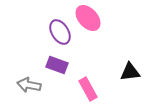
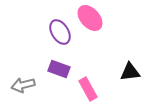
pink ellipse: moved 2 px right
purple rectangle: moved 2 px right, 4 px down
gray arrow: moved 6 px left; rotated 25 degrees counterclockwise
